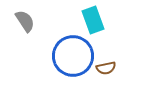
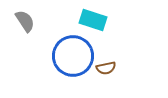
cyan rectangle: rotated 52 degrees counterclockwise
